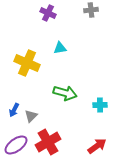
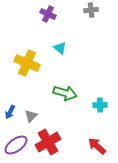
purple cross: moved 1 px down
cyan triangle: rotated 48 degrees clockwise
blue arrow: moved 4 px left, 2 px down
red arrow: rotated 102 degrees counterclockwise
